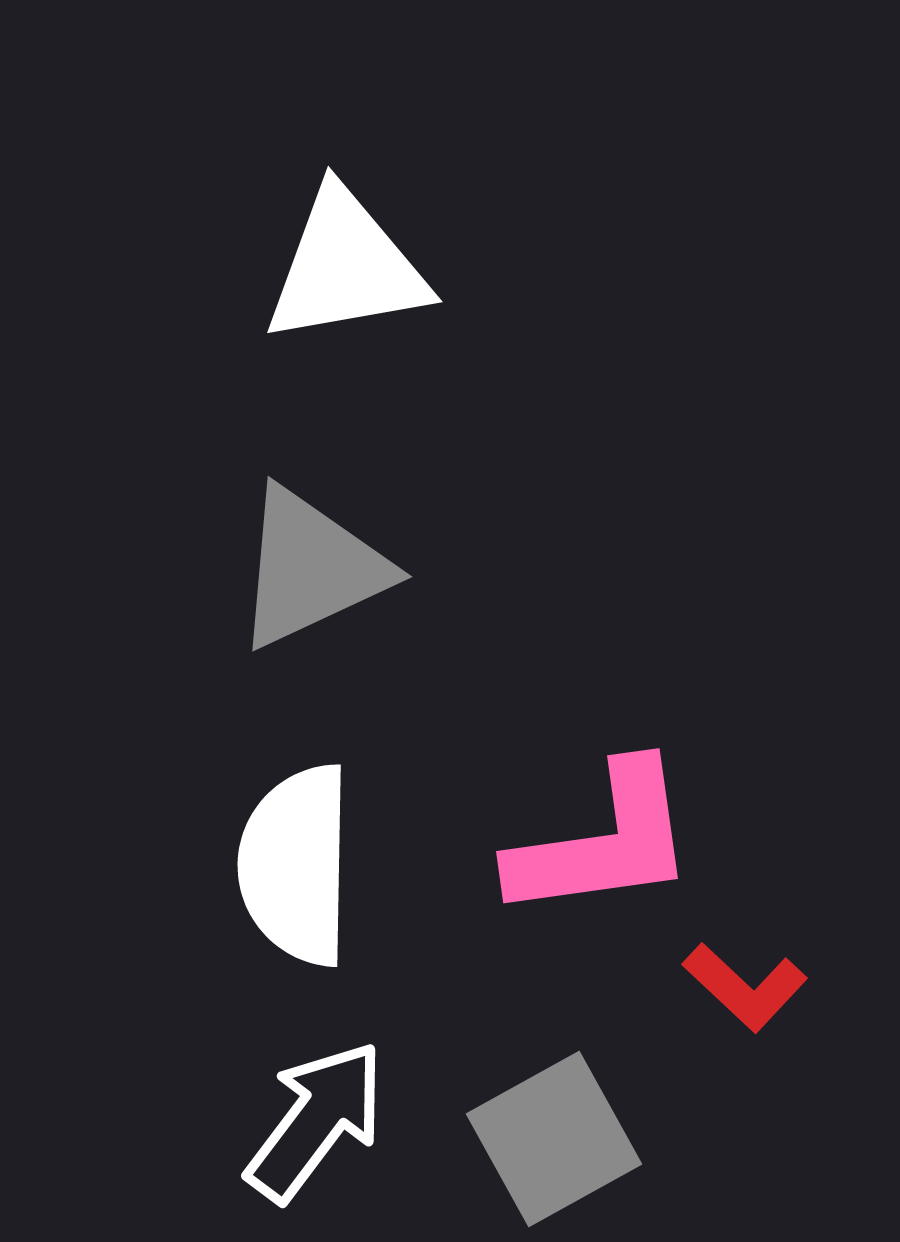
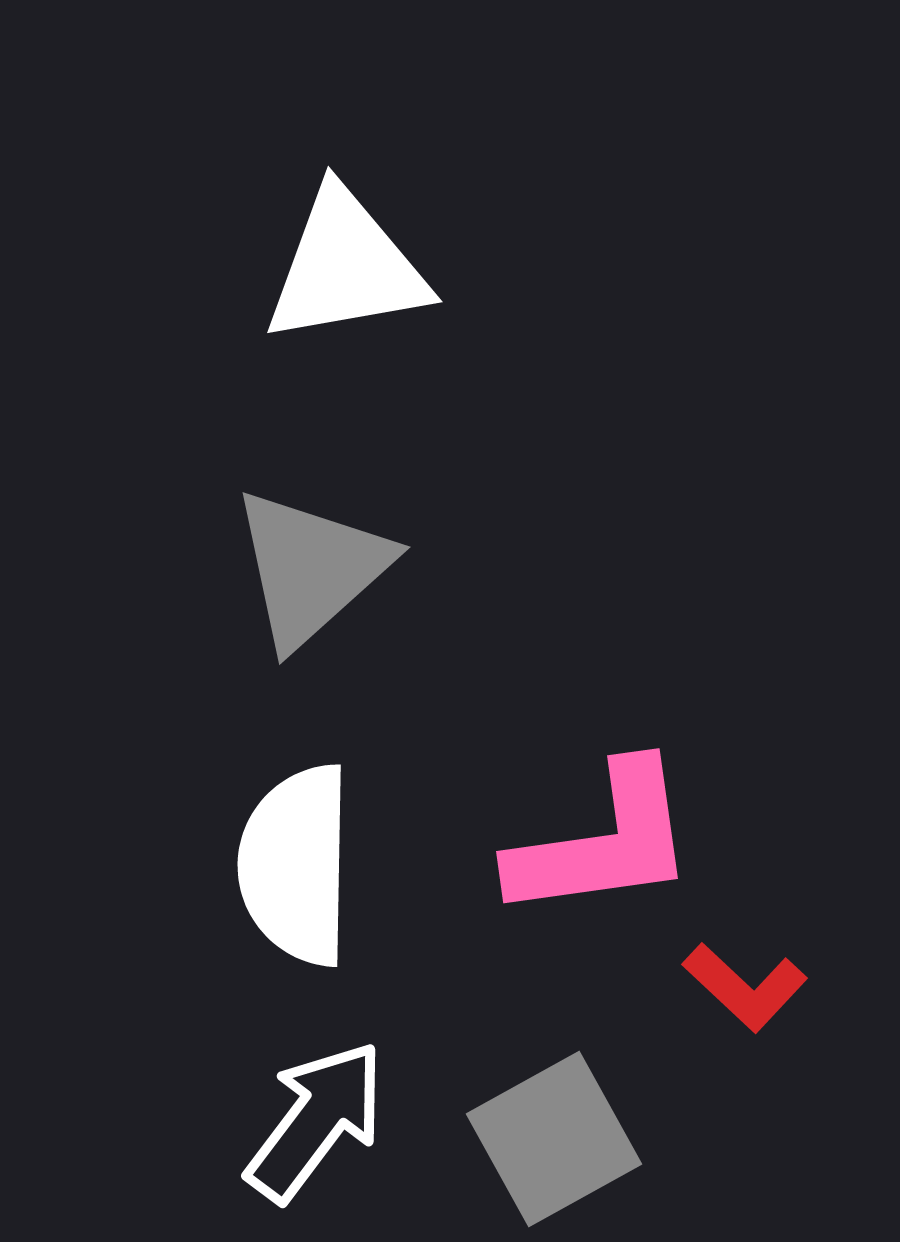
gray triangle: rotated 17 degrees counterclockwise
